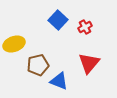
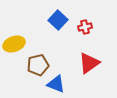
red cross: rotated 16 degrees clockwise
red triangle: rotated 15 degrees clockwise
blue triangle: moved 3 px left, 3 px down
